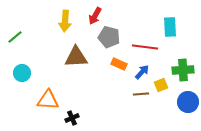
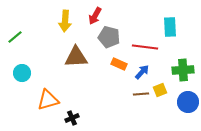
yellow square: moved 1 px left, 5 px down
orange triangle: rotated 20 degrees counterclockwise
